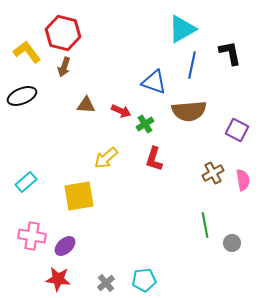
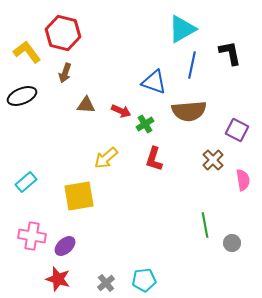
brown arrow: moved 1 px right, 6 px down
brown cross: moved 13 px up; rotated 15 degrees counterclockwise
red star: rotated 10 degrees clockwise
